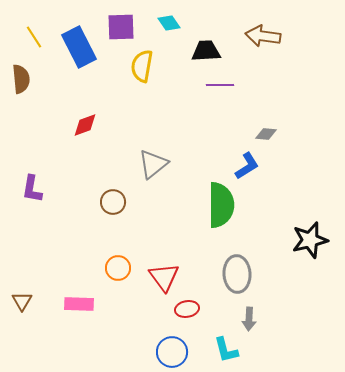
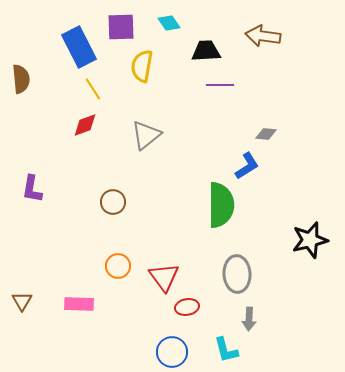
yellow line: moved 59 px right, 52 px down
gray triangle: moved 7 px left, 29 px up
orange circle: moved 2 px up
red ellipse: moved 2 px up
